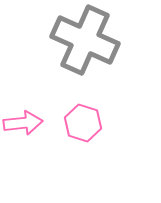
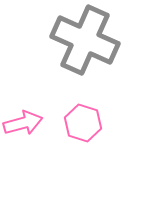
pink arrow: rotated 9 degrees counterclockwise
